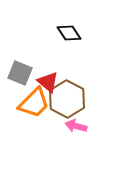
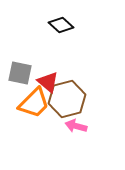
black diamond: moved 8 px left, 8 px up; rotated 15 degrees counterclockwise
gray square: rotated 10 degrees counterclockwise
brown hexagon: rotated 18 degrees clockwise
